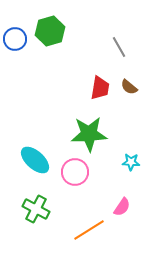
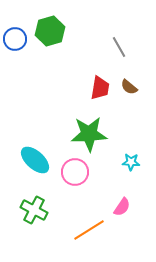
green cross: moved 2 px left, 1 px down
